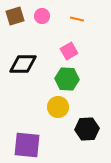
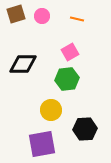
brown square: moved 1 px right, 2 px up
pink square: moved 1 px right, 1 px down
green hexagon: rotated 10 degrees counterclockwise
yellow circle: moved 7 px left, 3 px down
black hexagon: moved 2 px left
purple square: moved 15 px right, 1 px up; rotated 16 degrees counterclockwise
